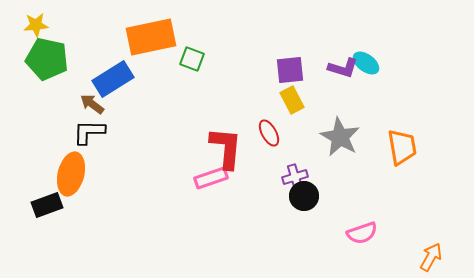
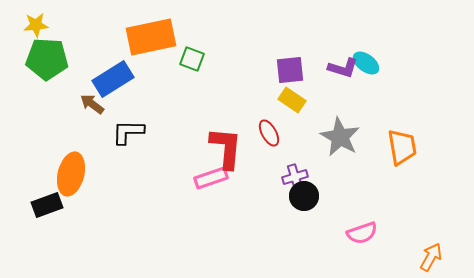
green pentagon: rotated 9 degrees counterclockwise
yellow rectangle: rotated 28 degrees counterclockwise
black L-shape: moved 39 px right
